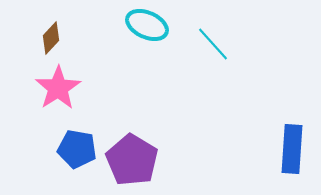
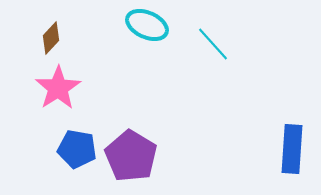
purple pentagon: moved 1 px left, 4 px up
